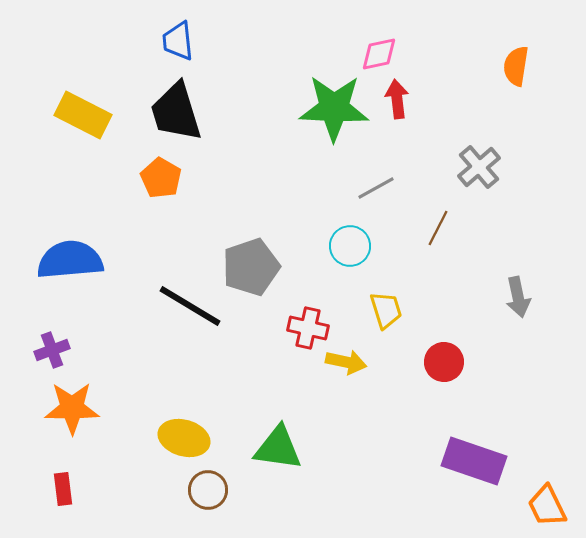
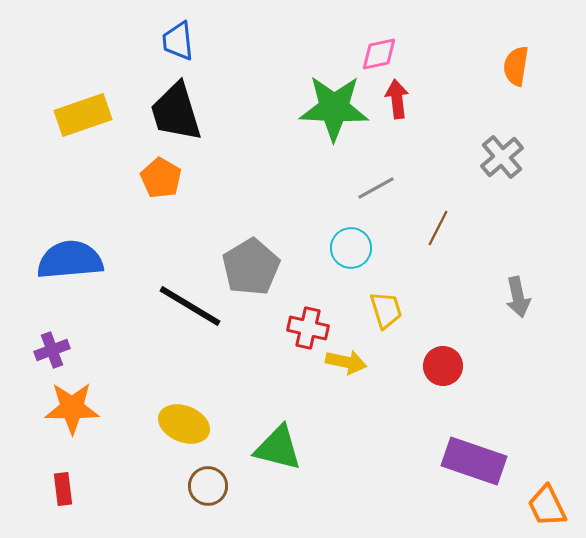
yellow rectangle: rotated 46 degrees counterclockwise
gray cross: moved 23 px right, 10 px up
cyan circle: moved 1 px right, 2 px down
gray pentagon: rotated 12 degrees counterclockwise
red circle: moved 1 px left, 4 px down
yellow ellipse: moved 14 px up; rotated 6 degrees clockwise
green triangle: rotated 6 degrees clockwise
brown circle: moved 4 px up
